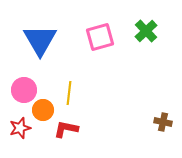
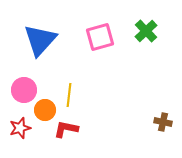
blue triangle: rotated 12 degrees clockwise
yellow line: moved 2 px down
orange circle: moved 2 px right
